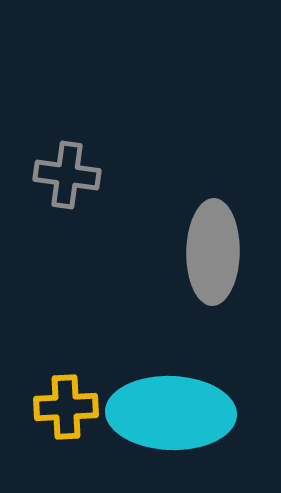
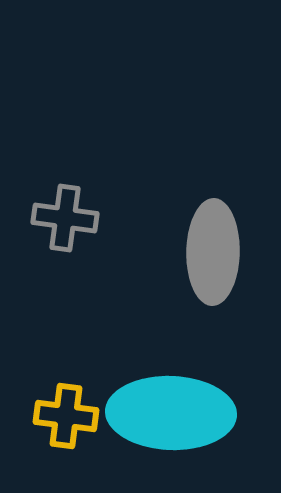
gray cross: moved 2 px left, 43 px down
yellow cross: moved 9 px down; rotated 10 degrees clockwise
